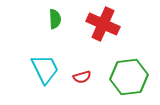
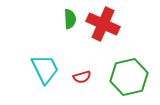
green semicircle: moved 15 px right
green hexagon: rotated 6 degrees counterclockwise
